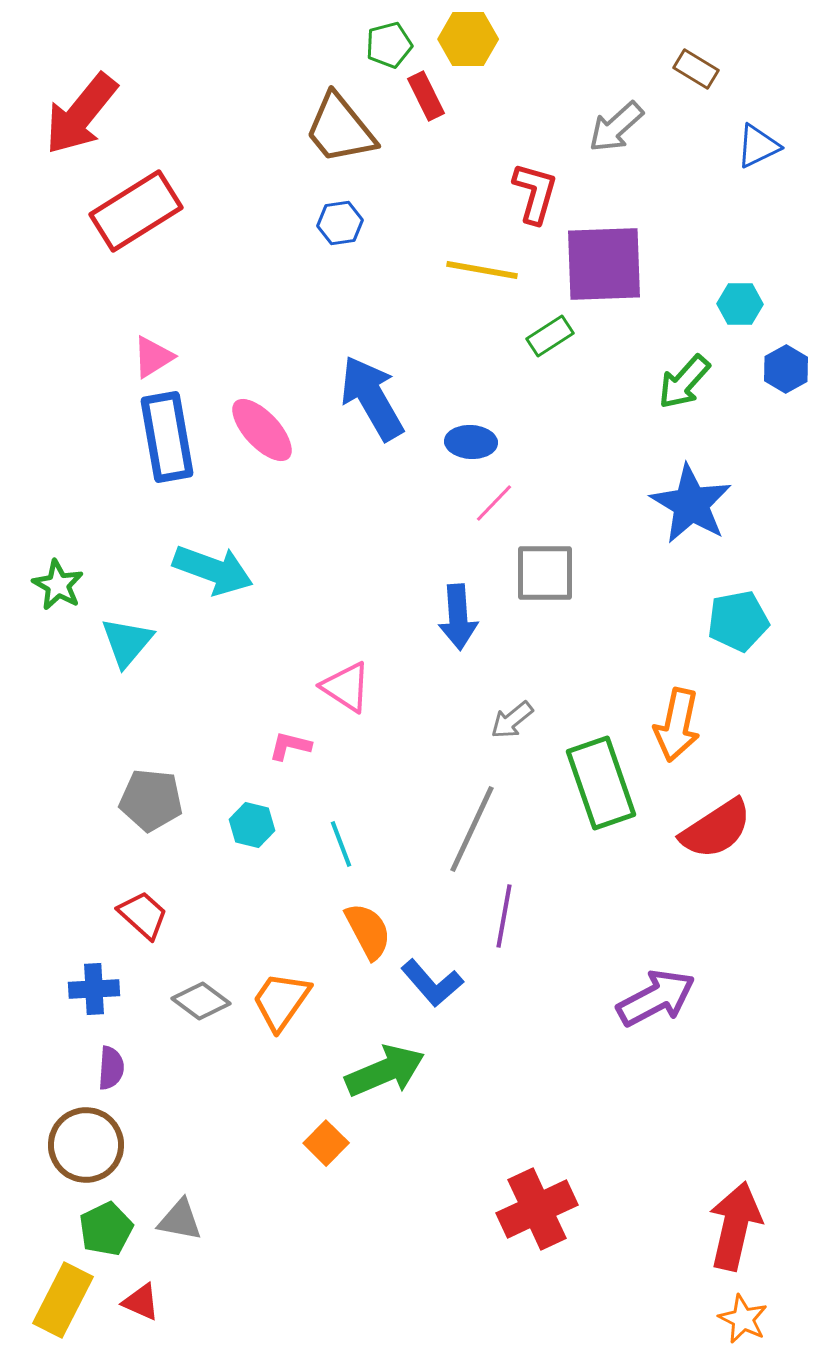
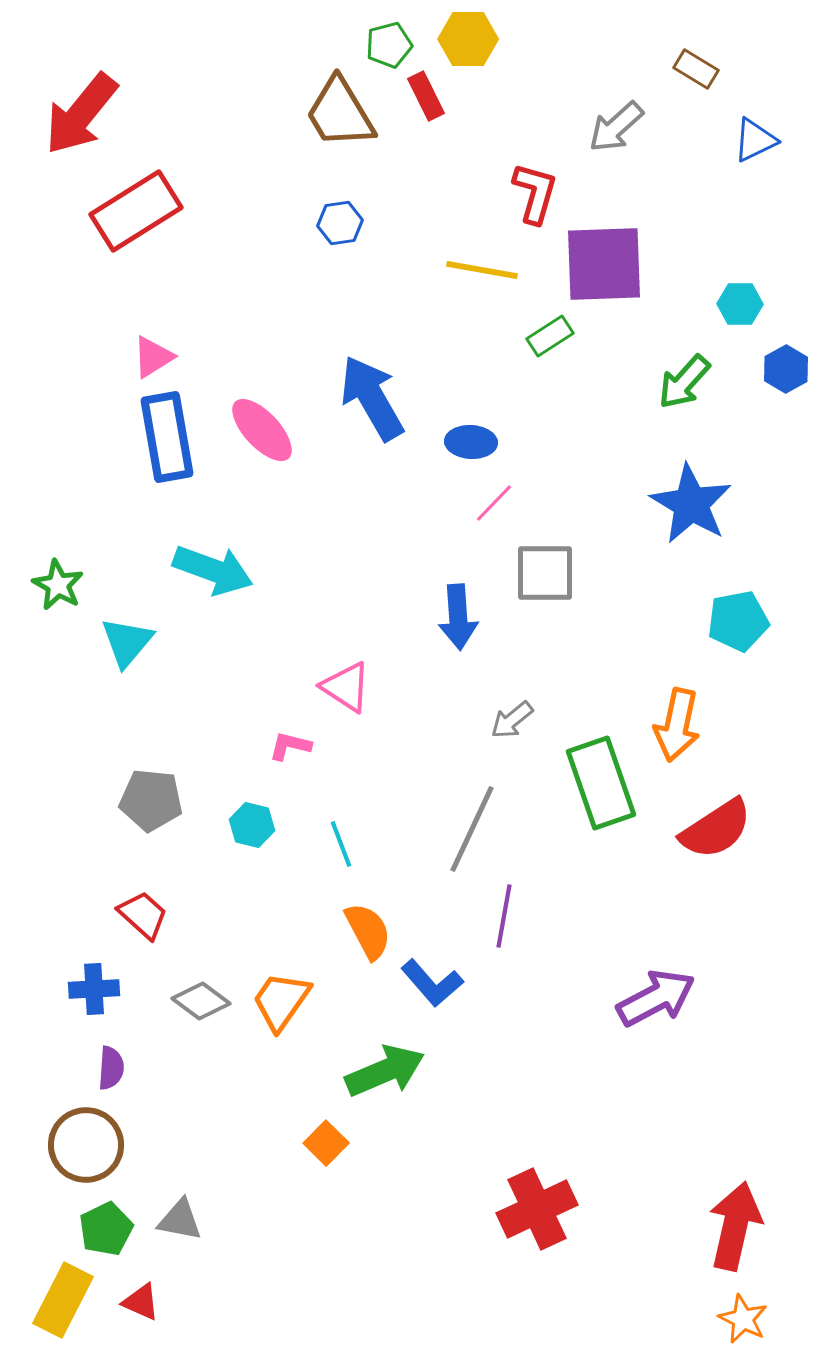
brown trapezoid at (340, 129): moved 16 px up; rotated 8 degrees clockwise
blue triangle at (758, 146): moved 3 px left, 6 px up
